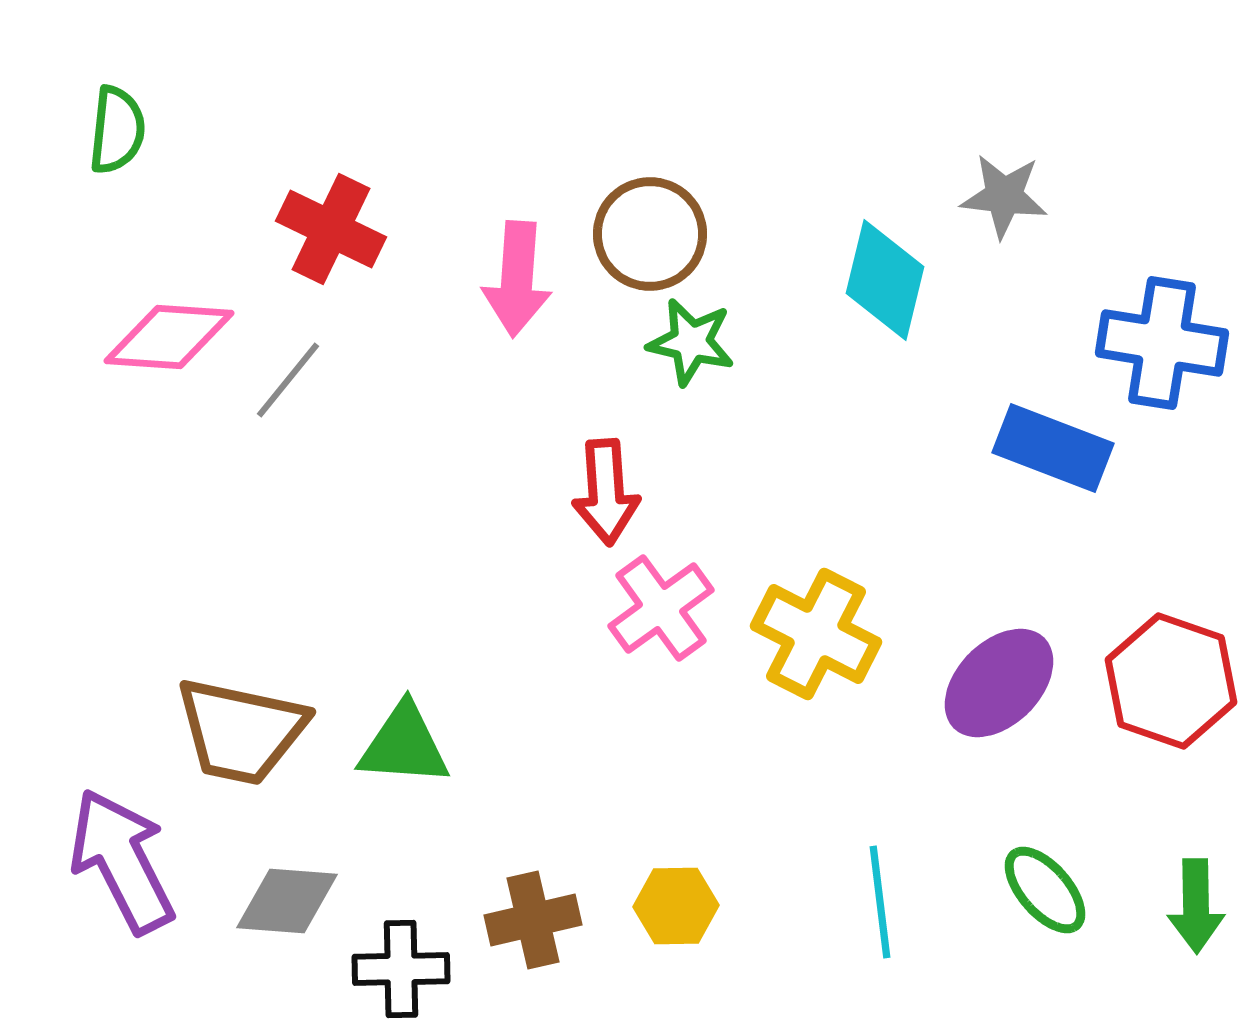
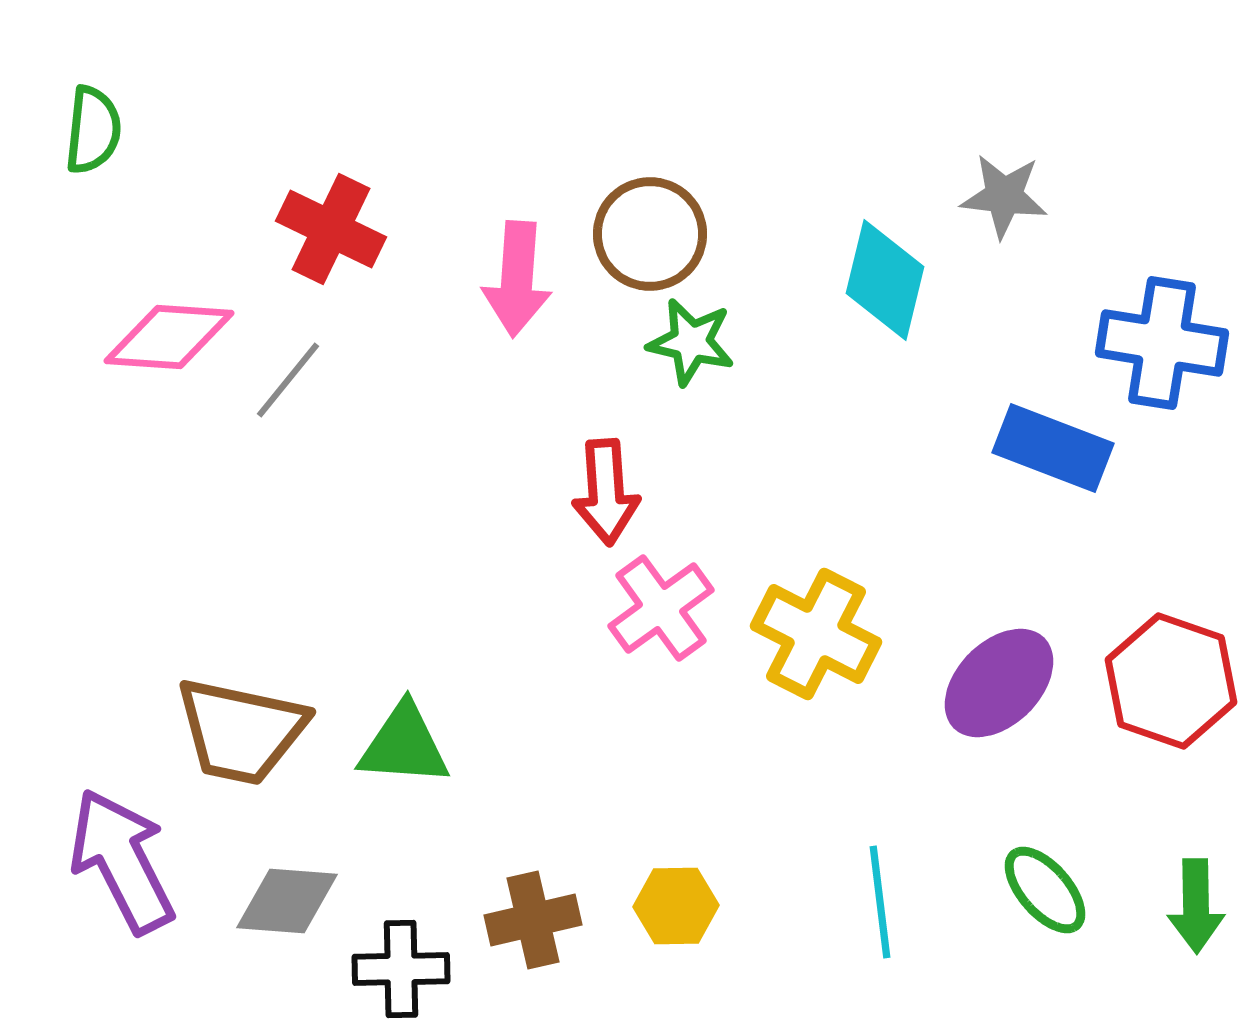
green semicircle: moved 24 px left
